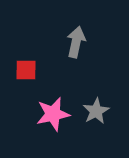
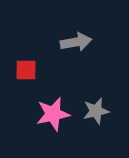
gray arrow: rotated 68 degrees clockwise
gray star: rotated 16 degrees clockwise
